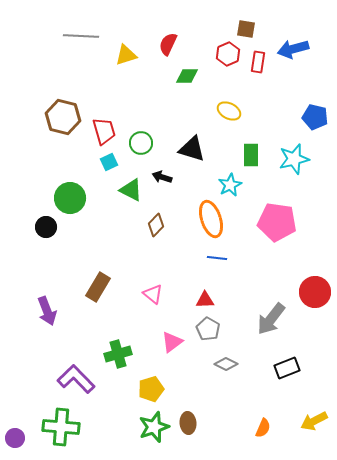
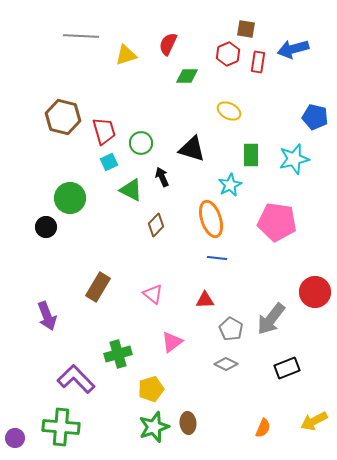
black arrow at (162, 177): rotated 48 degrees clockwise
purple arrow at (47, 311): moved 5 px down
gray pentagon at (208, 329): moved 23 px right
